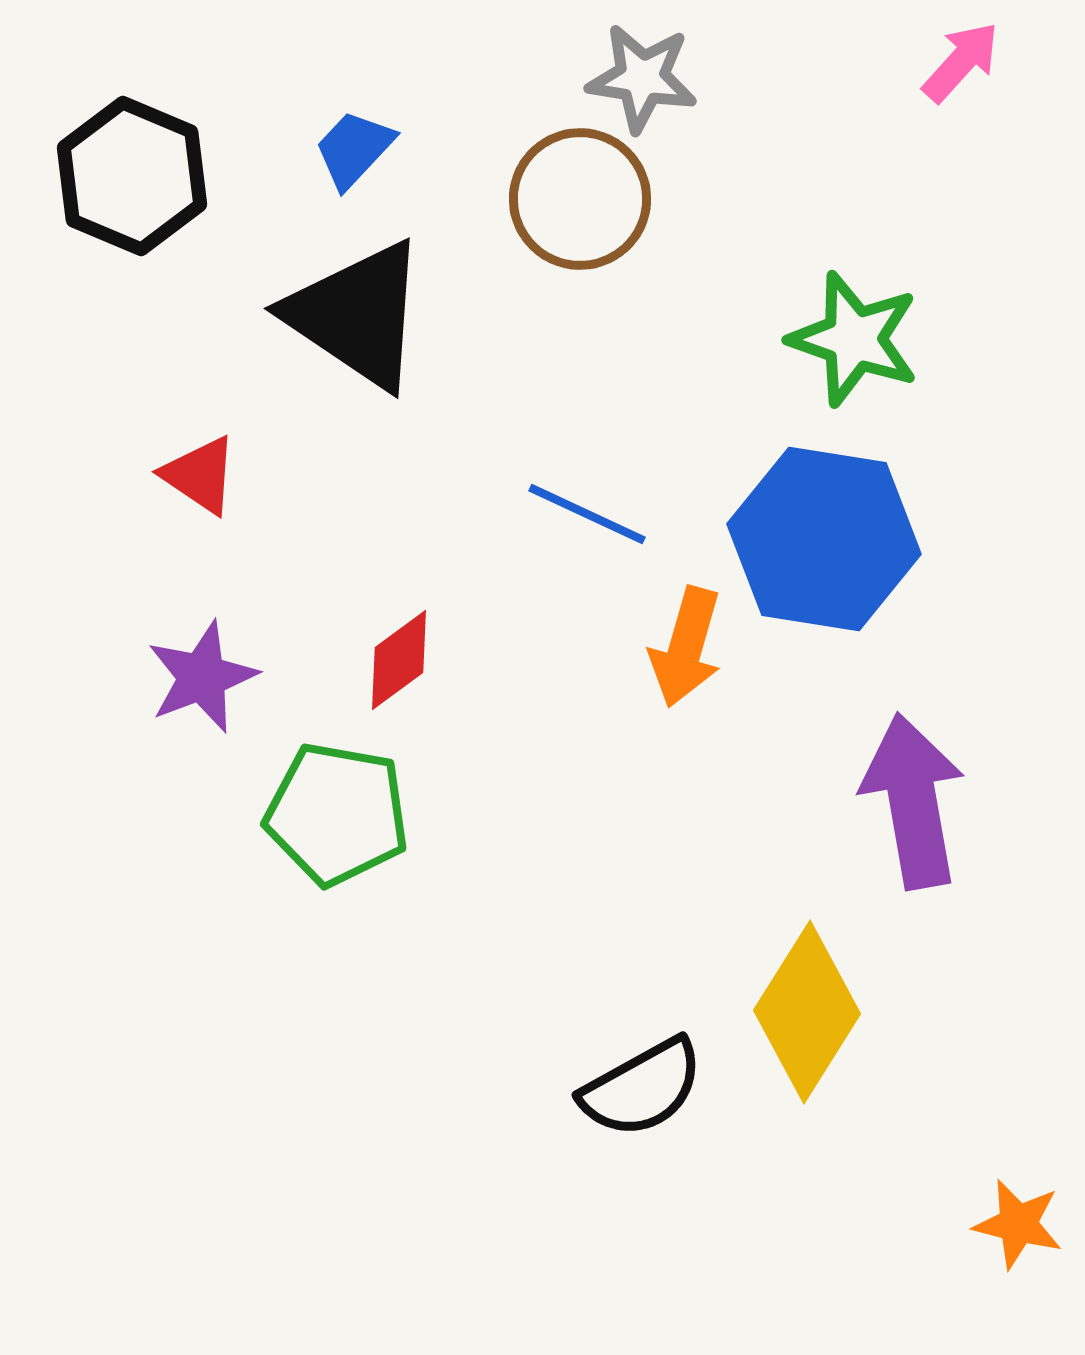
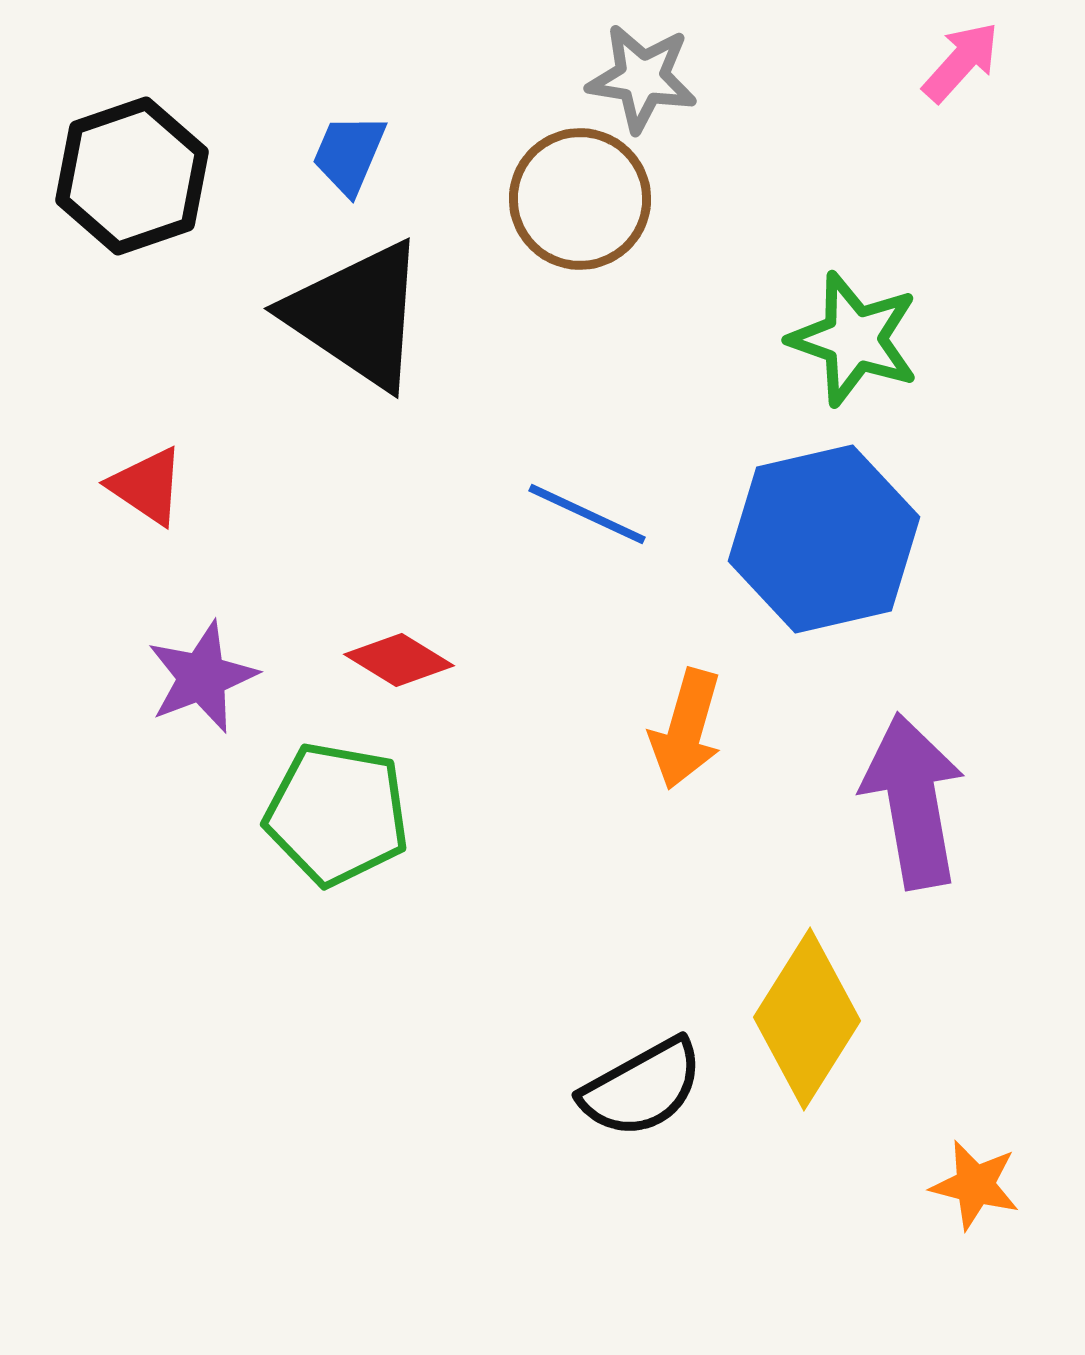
blue trapezoid: moved 5 px left, 5 px down; rotated 20 degrees counterclockwise
black hexagon: rotated 18 degrees clockwise
red triangle: moved 53 px left, 11 px down
blue hexagon: rotated 22 degrees counterclockwise
orange arrow: moved 82 px down
red diamond: rotated 68 degrees clockwise
yellow diamond: moved 7 px down
orange star: moved 43 px left, 39 px up
